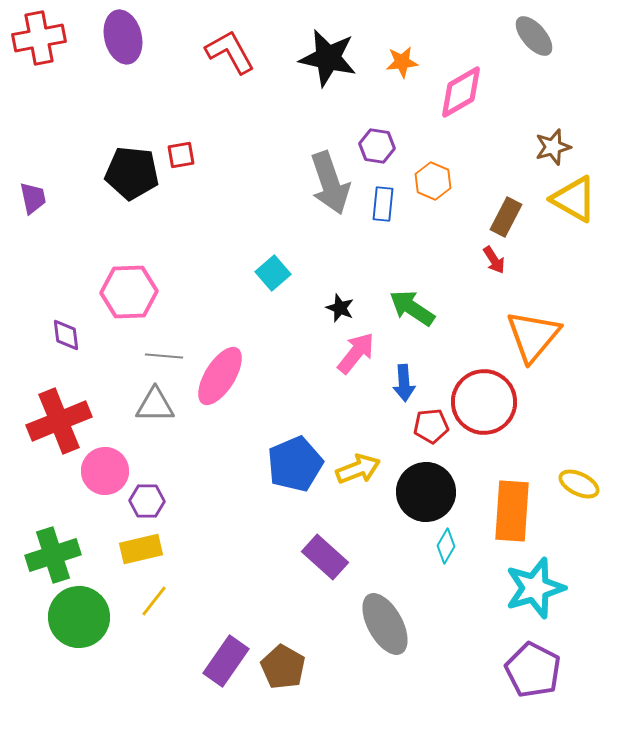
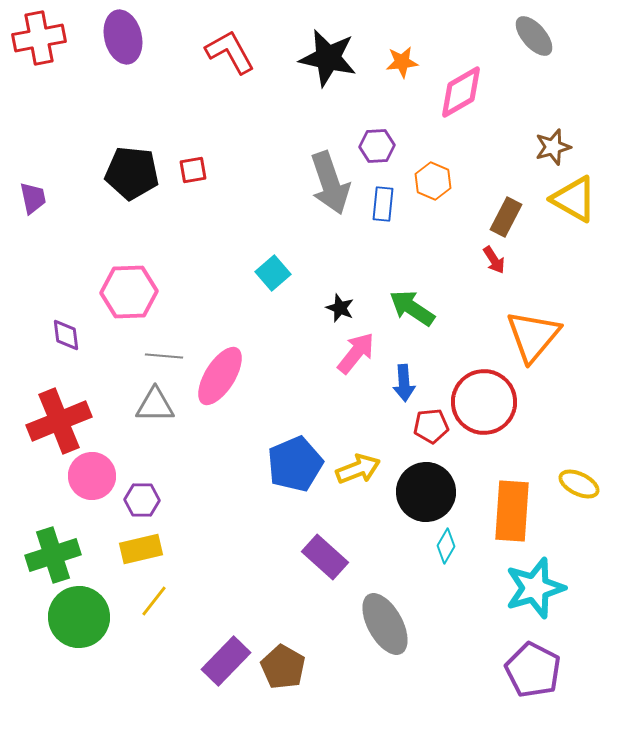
purple hexagon at (377, 146): rotated 12 degrees counterclockwise
red square at (181, 155): moved 12 px right, 15 px down
pink circle at (105, 471): moved 13 px left, 5 px down
purple hexagon at (147, 501): moved 5 px left, 1 px up
purple rectangle at (226, 661): rotated 9 degrees clockwise
